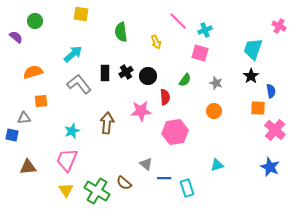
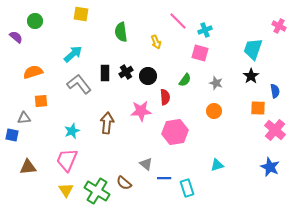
blue semicircle at (271, 91): moved 4 px right
